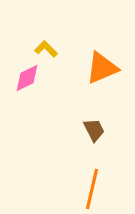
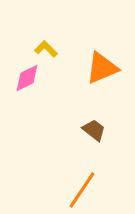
brown trapezoid: rotated 25 degrees counterclockwise
orange line: moved 10 px left, 1 px down; rotated 21 degrees clockwise
